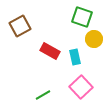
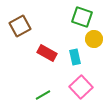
red rectangle: moved 3 px left, 2 px down
